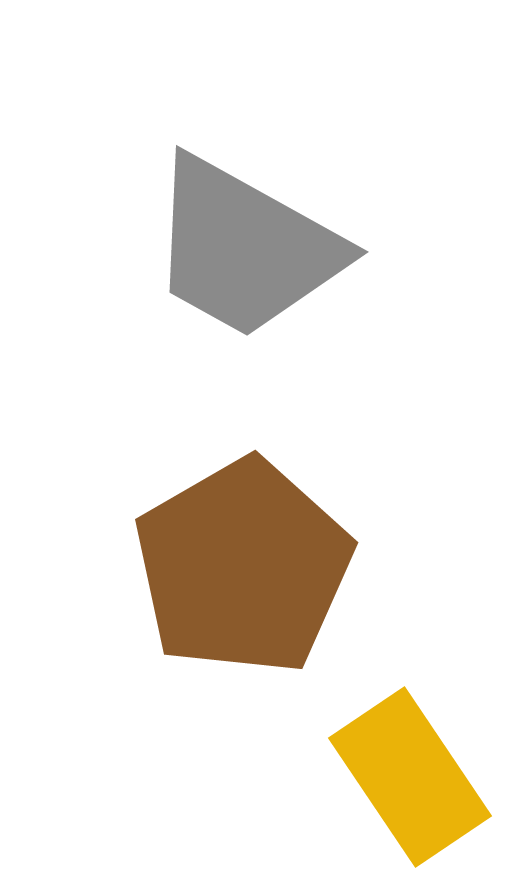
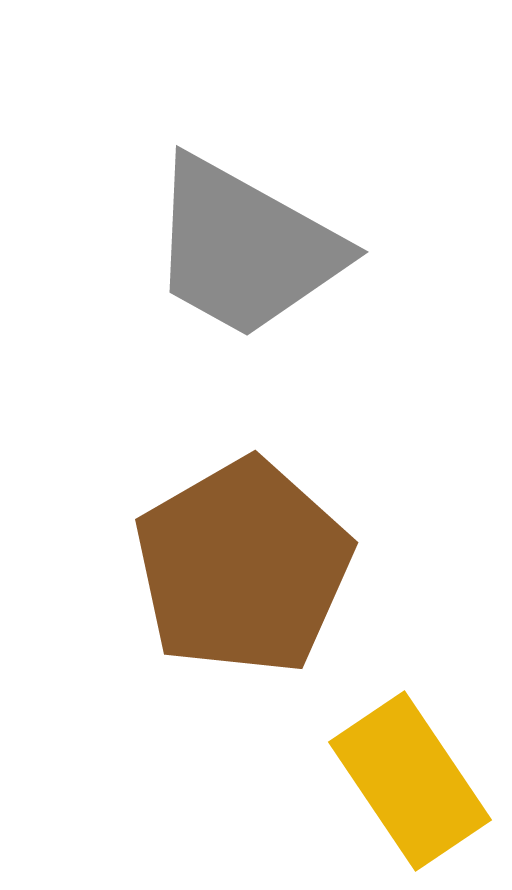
yellow rectangle: moved 4 px down
